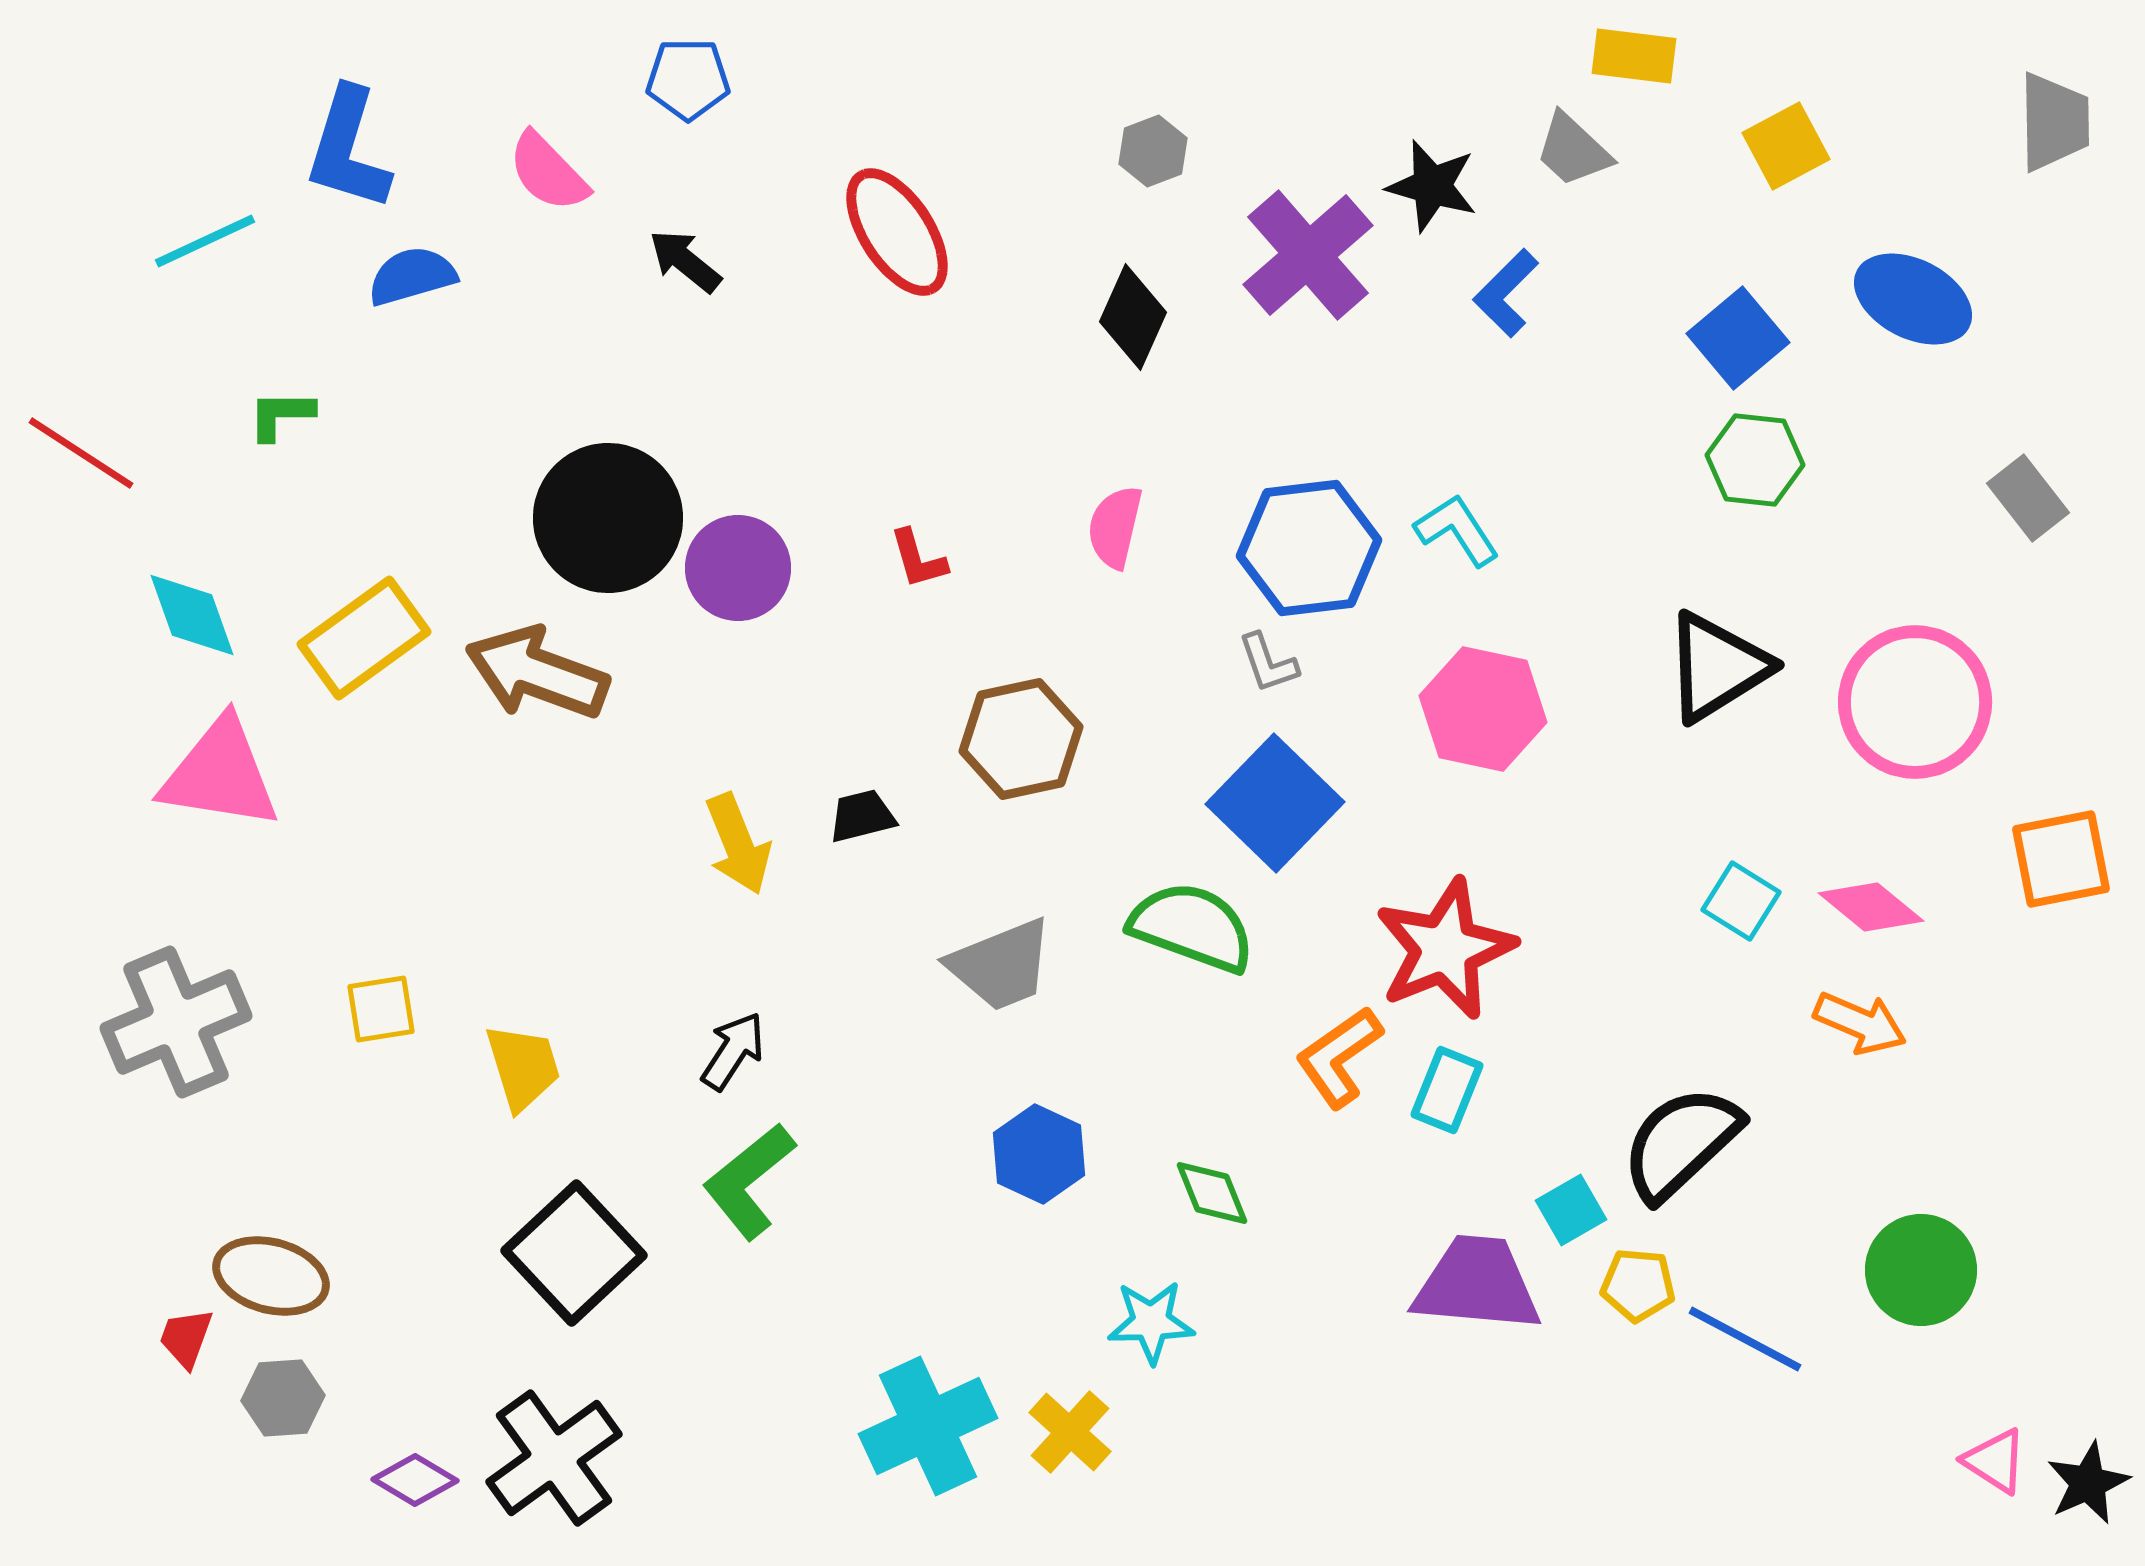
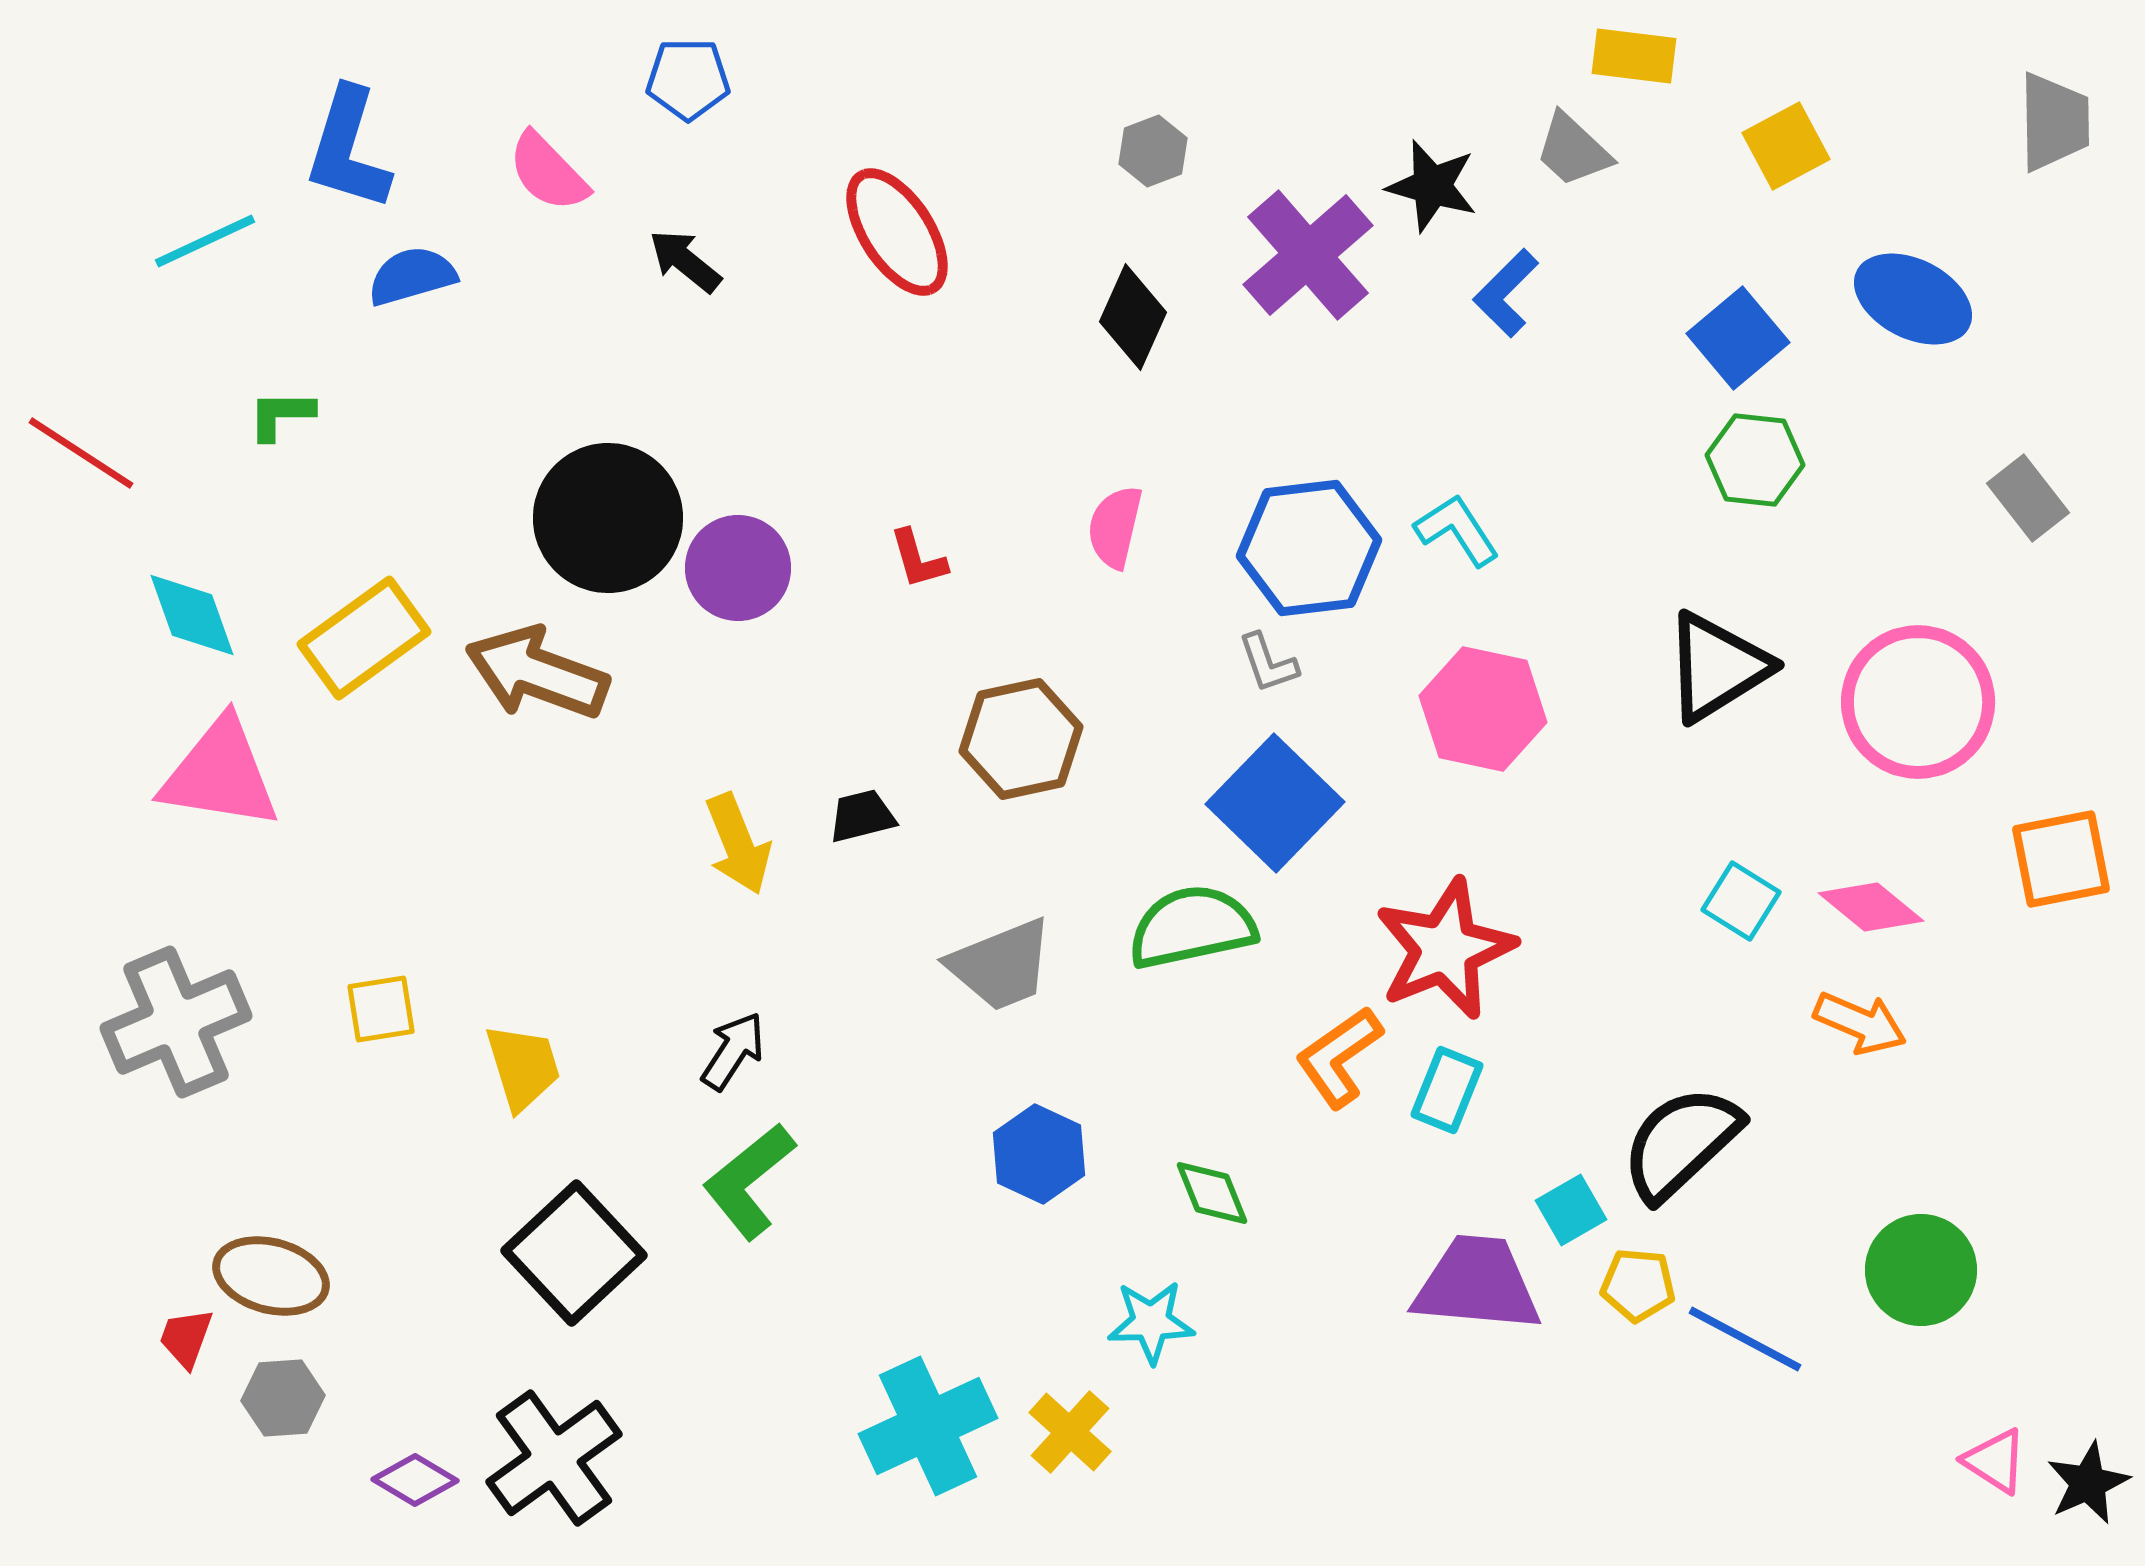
pink circle at (1915, 702): moved 3 px right
green semicircle at (1192, 927): rotated 32 degrees counterclockwise
